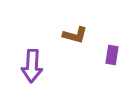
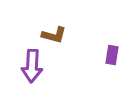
brown L-shape: moved 21 px left
